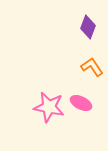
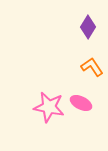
purple diamond: rotated 10 degrees clockwise
